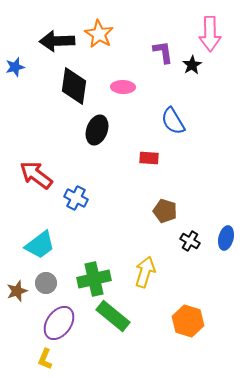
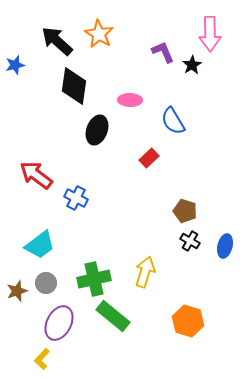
black arrow: rotated 44 degrees clockwise
purple L-shape: rotated 15 degrees counterclockwise
blue star: moved 2 px up
pink ellipse: moved 7 px right, 13 px down
red rectangle: rotated 48 degrees counterclockwise
brown pentagon: moved 20 px right
blue ellipse: moved 1 px left, 8 px down
purple ellipse: rotated 8 degrees counterclockwise
yellow L-shape: moved 3 px left; rotated 20 degrees clockwise
